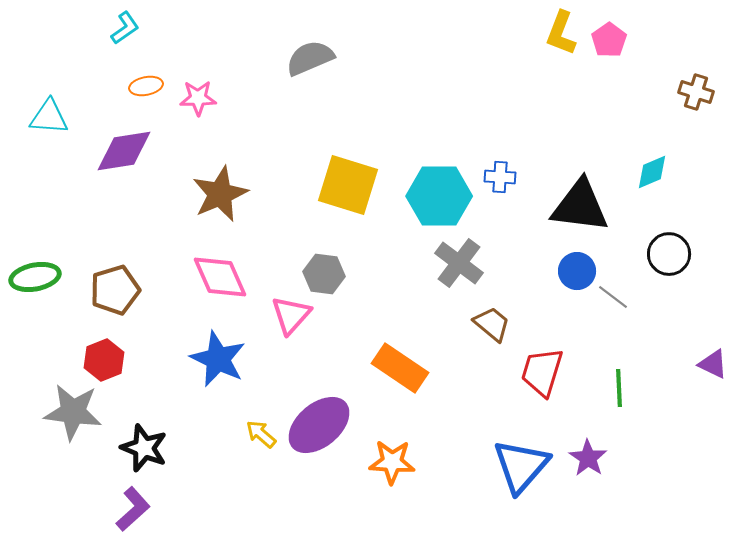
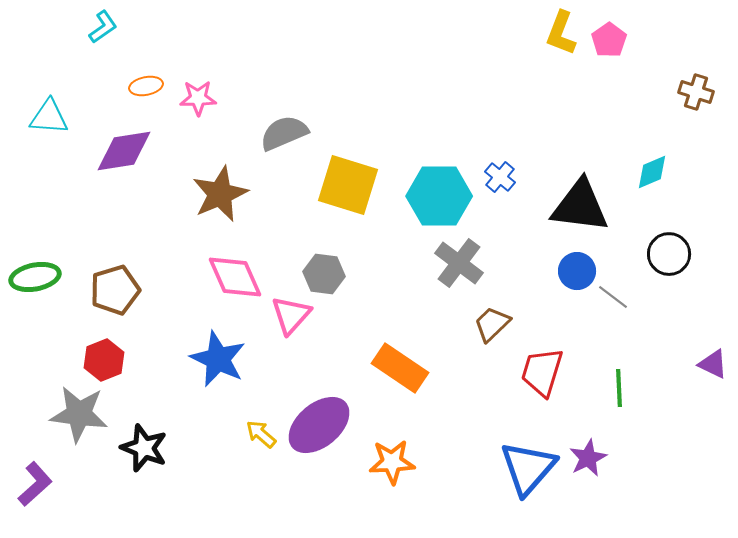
cyan L-shape: moved 22 px left, 1 px up
gray semicircle: moved 26 px left, 75 px down
blue cross: rotated 36 degrees clockwise
pink diamond: moved 15 px right
brown trapezoid: rotated 84 degrees counterclockwise
gray star: moved 6 px right, 2 px down
purple star: rotated 12 degrees clockwise
orange star: rotated 6 degrees counterclockwise
blue triangle: moved 7 px right, 2 px down
purple L-shape: moved 98 px left, 25 px up
